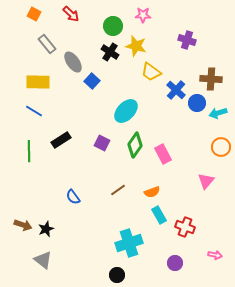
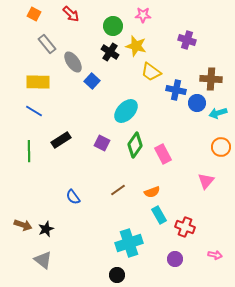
blue cross: rotated 30 degrees counterclockwise
purple circle: moved 4 px up
